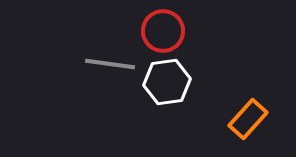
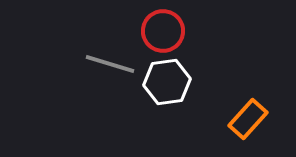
gray line: rotated 9 degrees clockwise
